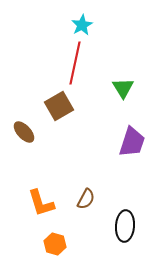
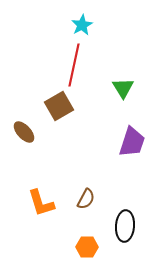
red line: moved 1 px left, 2 px down
orange hexagon: moved 32 px right, 3 px down; rotated 15 degrees counterclockwise
